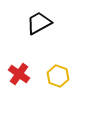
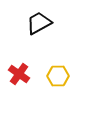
yellow hexagon: rotated 20 degrees counterclockwise
